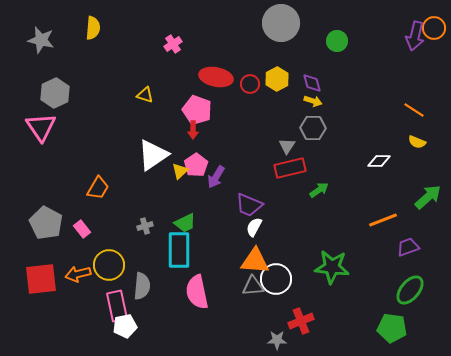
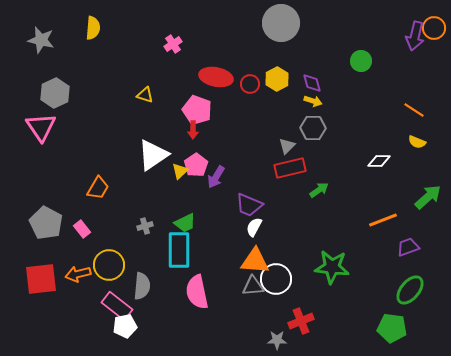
green circle at (337, 41): moved 24 px right, 20 px down
gray triangle at (287, 146): rotated 12 degrees clockwise
pink rectangle at (117, 306): rotated 40 degrees counterclockwise
